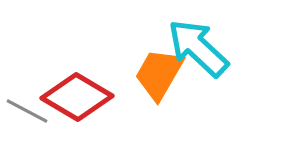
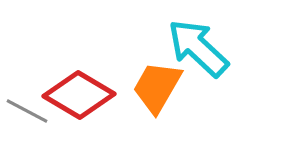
orange trapezoid: moved 2 px left, 13 px down
red diamond: moved 2 px right, 2 px up
